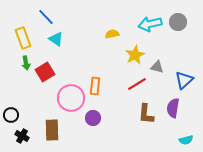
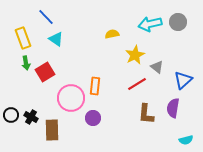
gray triangle: rotated 24 degrees clockwise
blue triangle: moved 1 px left
black cross: moved 9 px right, 19 px up
